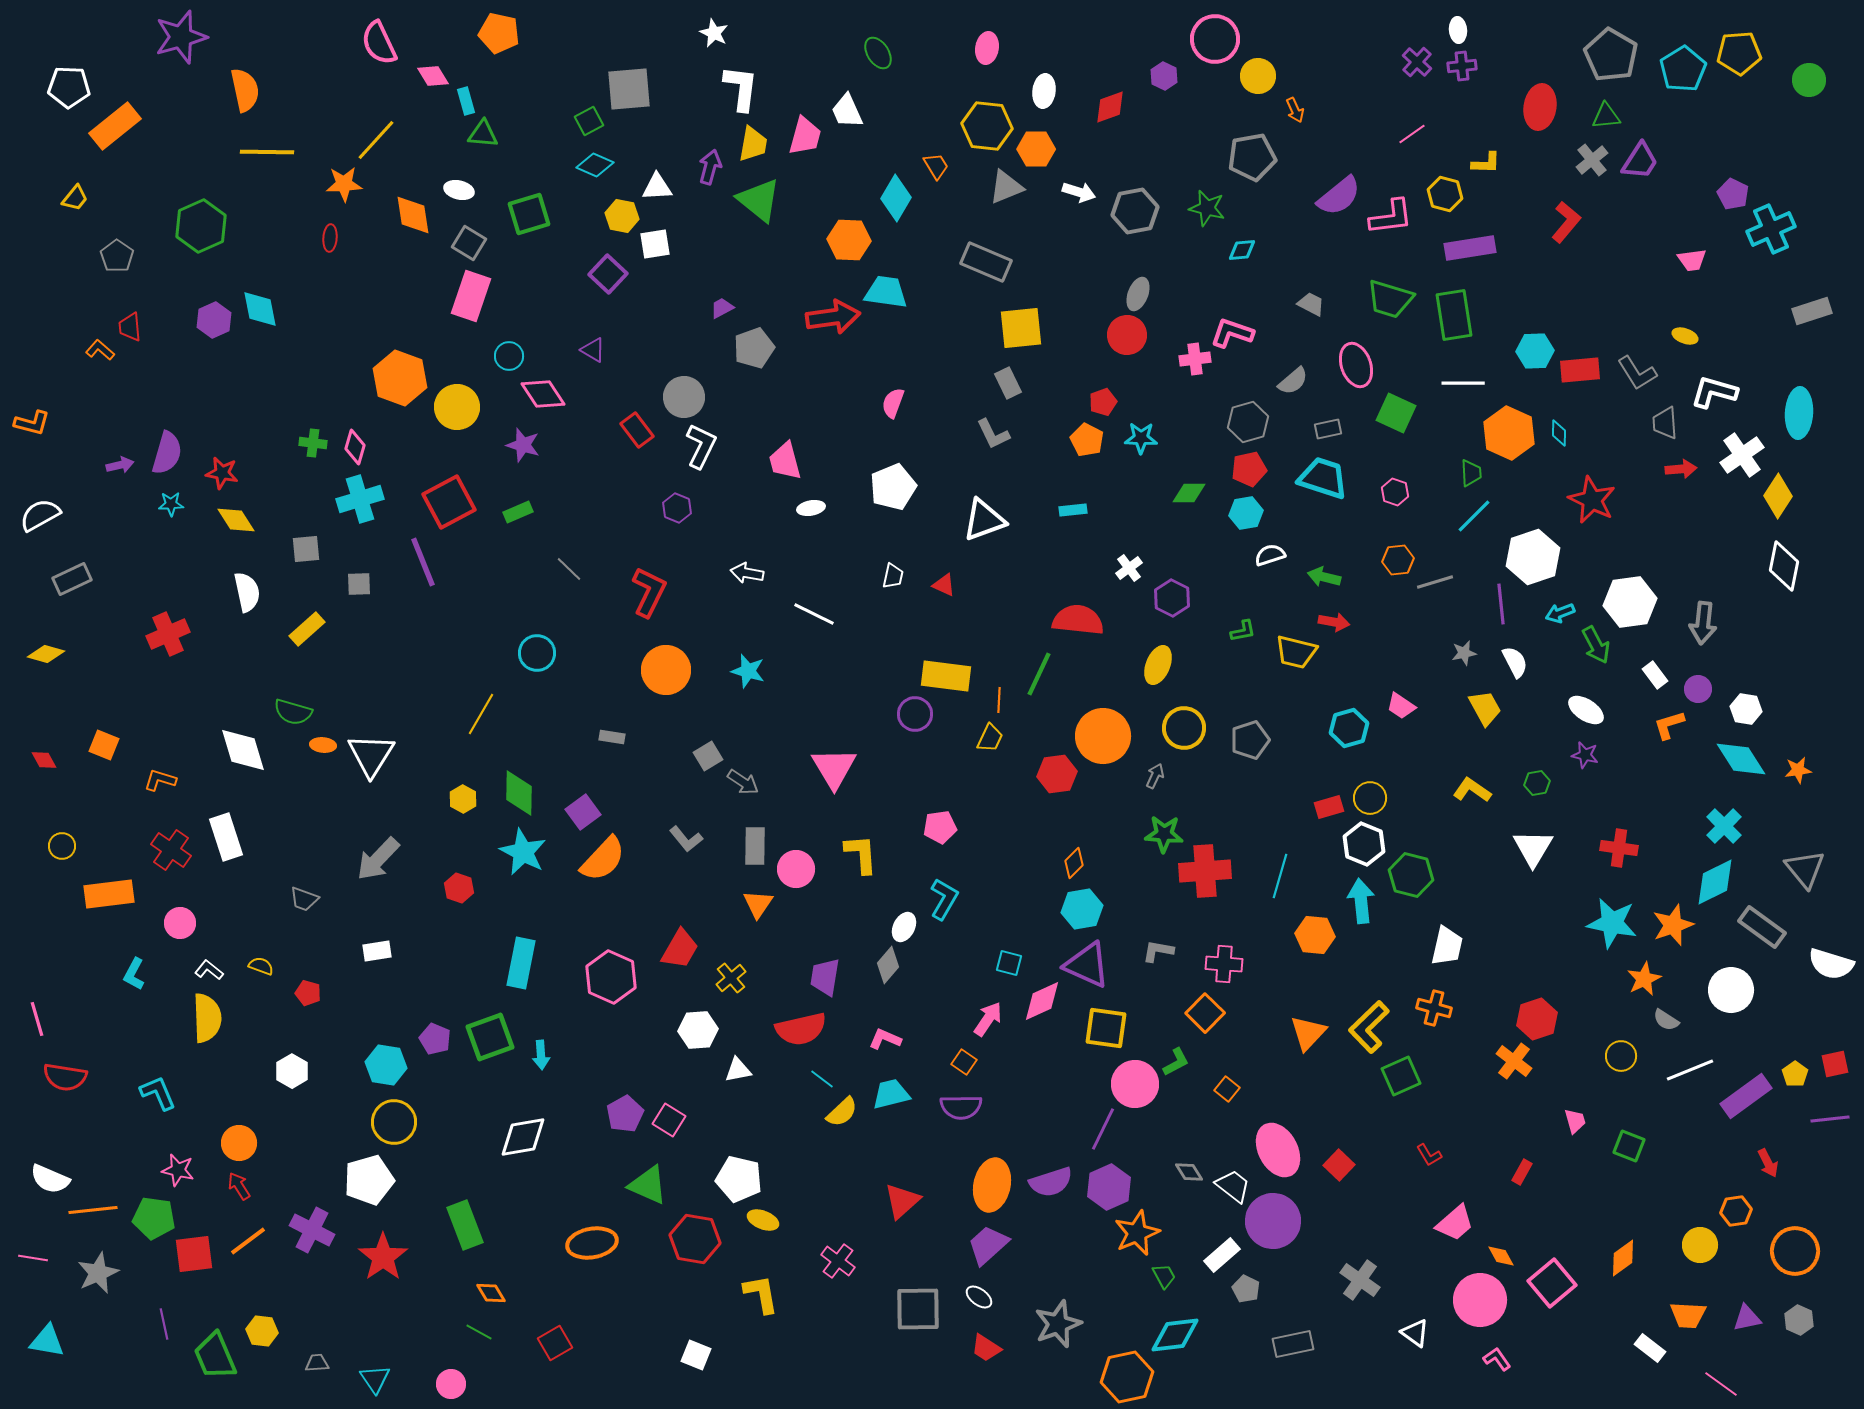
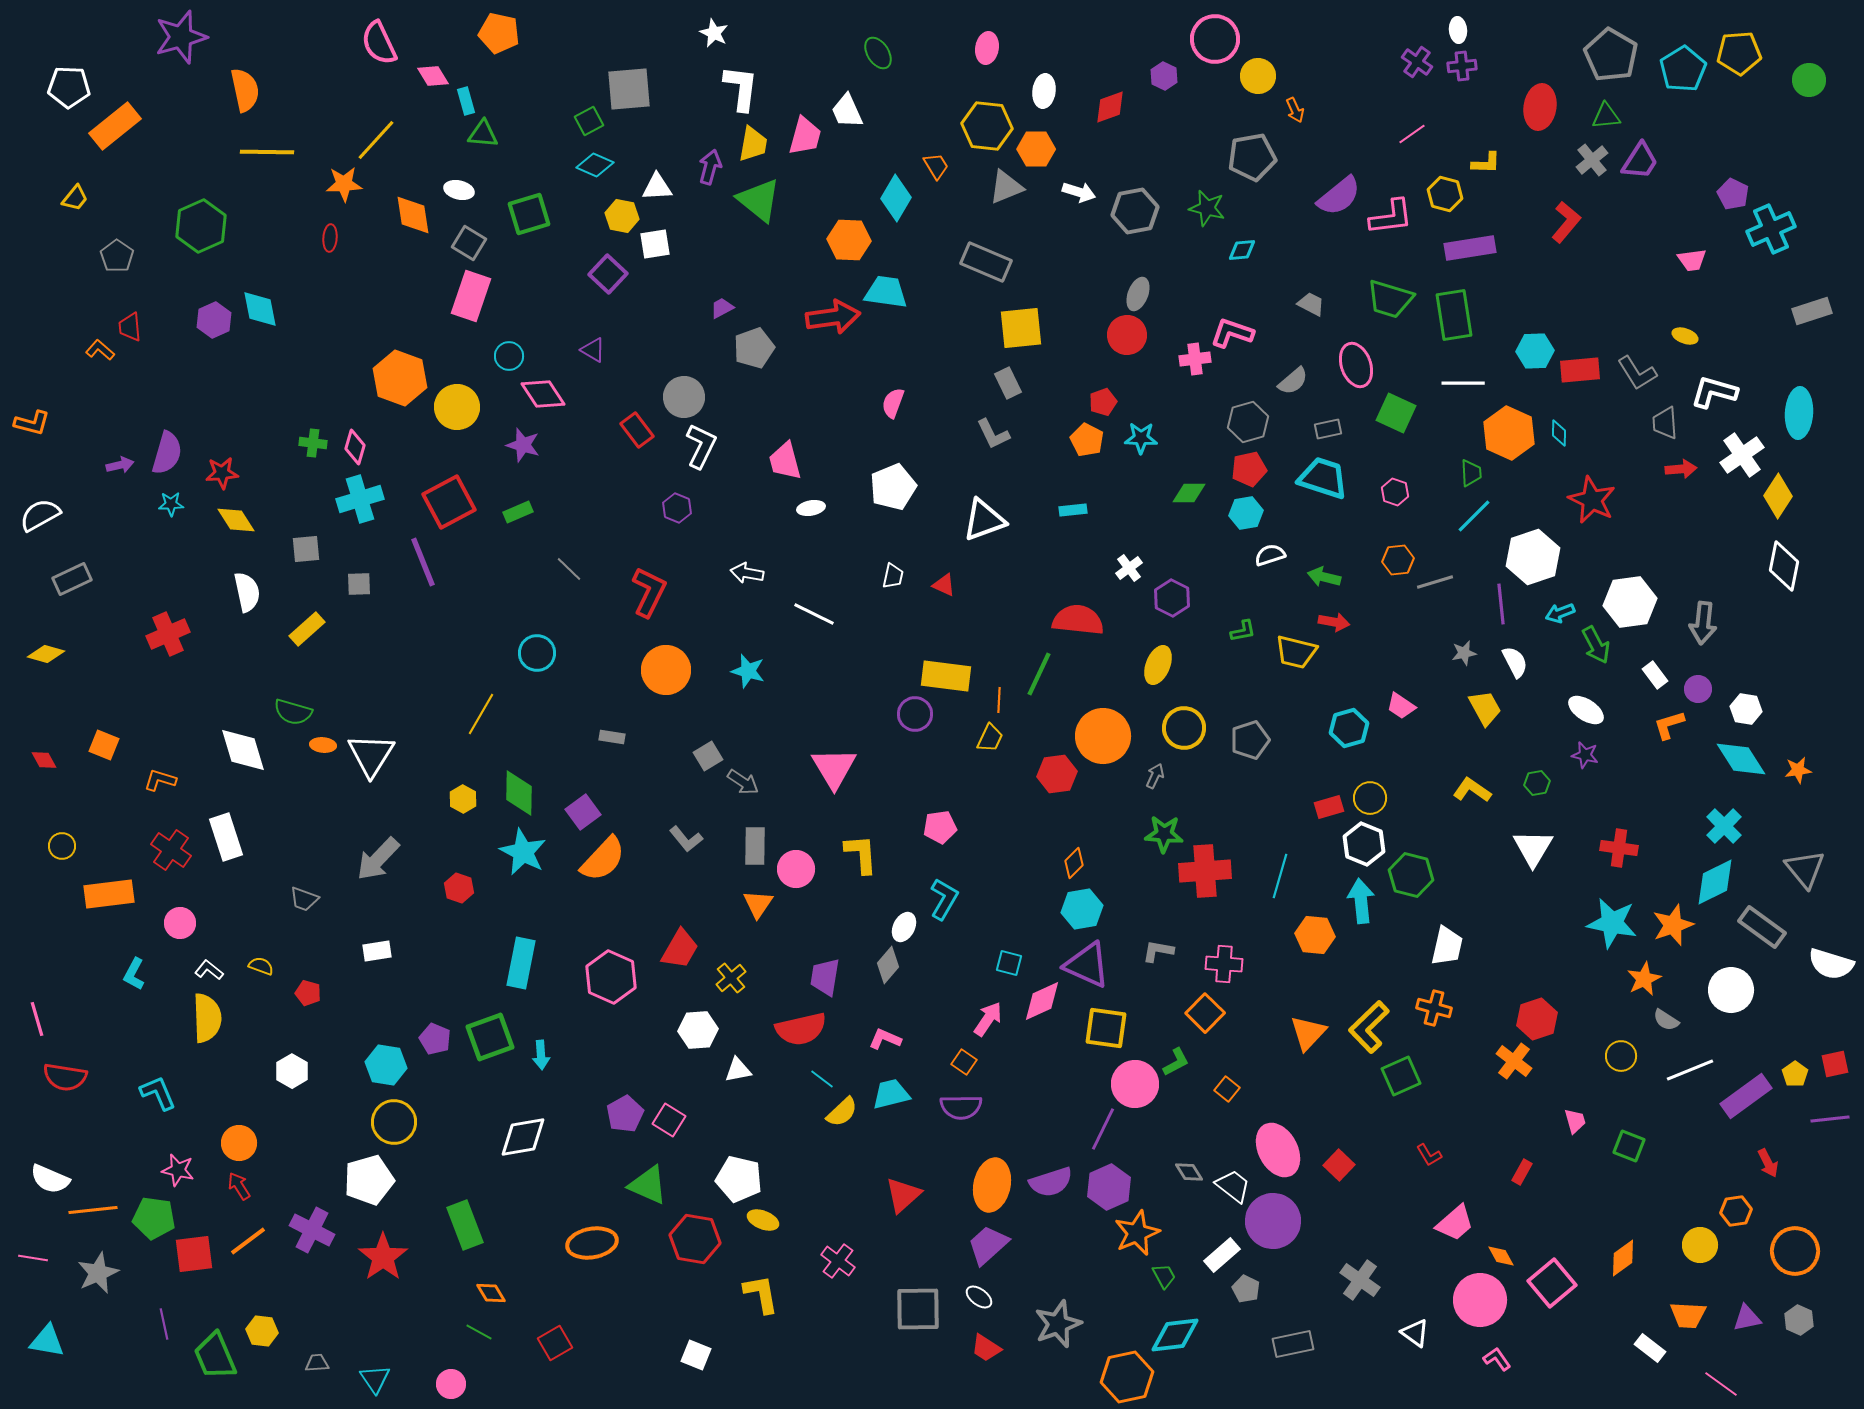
purple cross at (1417, 62): rotated 8 degrees counterclockwise
red star at (222, 473): rotated 16 degrees counterclockwise
red triangle at (902, 1201): moved 1 px right, 6 px up
